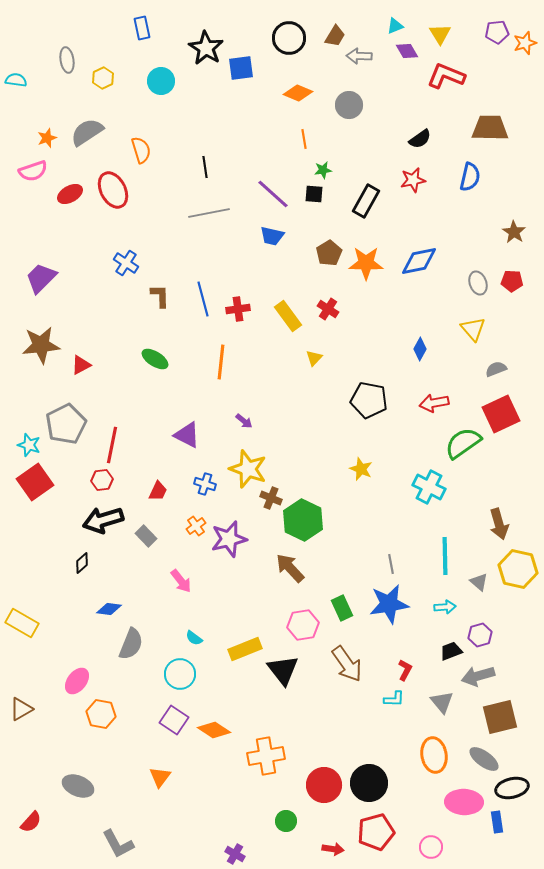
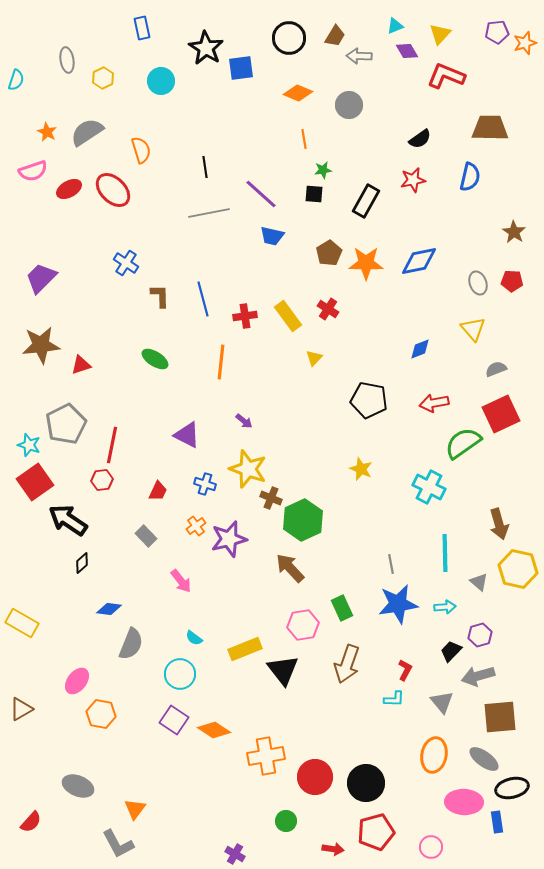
yellow triangle at (440, 34): rotated 15 degrees clockwise
cyan semicircle at (16, 80): rotated 100 degrees clockwise
orange star at (47, 138): moved 6 px up; rotated 24 degrees counterclockwise
red ellipse at (113, 190): rotated 18 degrees counterclockwise
red ellipse at (70, 194): moved 1 px left, 5 px up
purple line at (273, 194): moved 12 px left
red cross at (238, 309): moved 7 px right, 7 px down
blue diamond at (420, 349): rotated 40 degrees clockwise
red triangle at (81, 365): rotated 10 degrees clockwise
black arrow at (103, 520): moved 35 px left; rotated 51 degrees clockwise
green hexagon at (303, 520): rotated 9 degrees clockwise
cyan line at (445, 556): moved 3 px up
blue star at (389, 604): moved 9 px right
black trapezoid at (451, 651): rotated 25 degrees counterclockwise
brown arrow at (347, 664): rotated 54 degrees clockwise
brown square at (500, 717): rotated 9 degrees clockwise
orange ellipse at (434, 755): rotated 20 degrees clockwise
orange triangle at (160, 777): moved 25 px left, 32 px down
black circle at (369, 783): moved 3 px left
red circle at (324, 785): moved 9 px left, 8 px up
